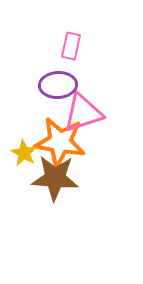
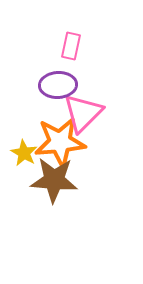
pink triangle: rotated 27 degrees counterclockwise
orange star: rotated 15 degrees counterclockwise
brown star: moved 1 px left, 2 px down
